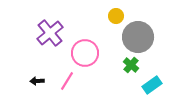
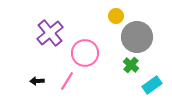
gray circle: moved 1 px left
